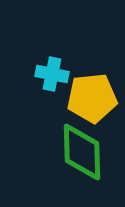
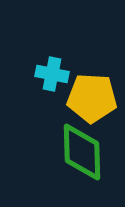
yellow pentagon: rotated 9 degrees clockwise
